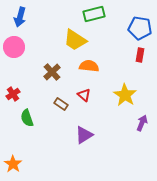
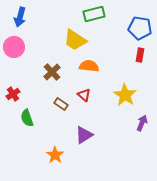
orange star: moved 42 px right, 9 px up
